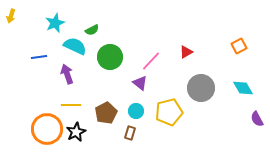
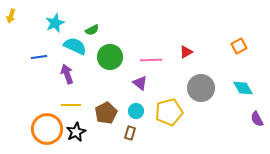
pink line: moved 1 px up; rotated 45 degrees clockwise
